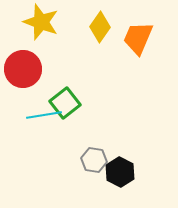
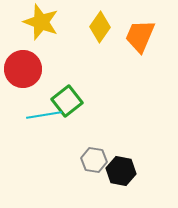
orange trapezoid: moved 2 px right, 2 px up
green square: moved 2 px right, 2 px up
black hexagon: moved 1 px right, 1 px up; rotated 16 degrees counterclockwise
